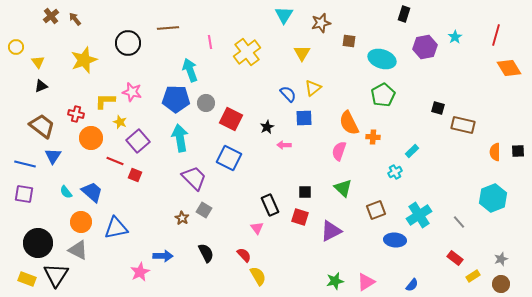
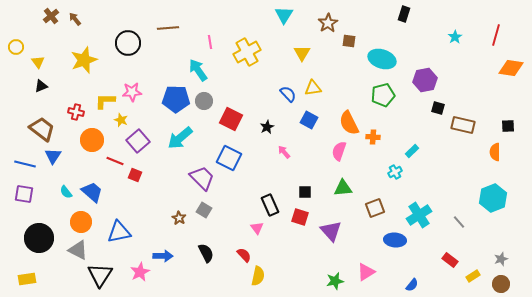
brown star at (321, 23): moved 7 px right; rotated 18 degrees counterclockwise
purple hexagon at (425, 47): moved 33 px down
yellow cross at (247, 52): rotated 8 degrees clockwise
orange diamond at (509, 68): moved 2 px right; rotated 50 degrees counterclockwise
cyan arrow at (190, 70): moved 8 px right; rotated 15 degrees counterclockwise
yellow triangle at (313, 88): rotated 30 degrees clockwise
pink star at (132, 92): rotated 18 degrees counterclockwise
green pentagon at (383, 95): rotated 15 degrees clockwise
gray circle at (206, 103): moved 2 px left, 2 px up
red cross at (76, 114): moved 2 px up
blue square at (304, 118): moved 5 px right, 2 px down; rotated 30 degrees clockwise
yellow star at (120, 122): moved 1 px right, 2 px up
brown trapezoid at (42, 126): moved 3 px down
orange circle at (91, 138): moved 1 px right, 2 px down
cyan arrow at (180, 138): rotated 120 degrees counterclockwise
pink arrow at (284, 145): moved 7 px down; rotated 48 degrees clockwise
black square at (518, 151): moved 10 px left, 25 px up
purple trapezoid at (194, 178): moved 8 px right
green triangle at (343, 188): rotated 48 degrees counterclockwise
brown square at (376, 210): moved 1 px left, 2 px up
brown star at (182, 218): moved 3 px left
blue triangle at (116, 228): moved 3 px right, 4 px down
purple triangle at (331, 231): rotated 45 degrees counterclockwise
black circle at (38, 243): moved 1 px right, 5 px up
red rectangle at (455, 258): moved 5 px left, 2 px down
black triangle at (56, 275): moved 44 px right
yellow semicircle at (258, 276): rotated 42 degrees clockwise
yellow rectangle at (27, 279): rotated 30 degrees counterclockwise
pink triangle at (366, 282): moved 10 px up
